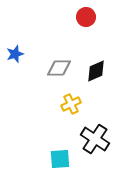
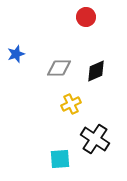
blue star: moved 1 px right
